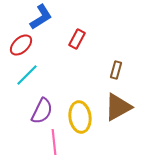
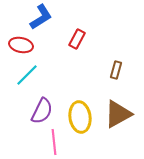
red ellipse: rotated 55 degrees clockwise
brown triangle: moved 7 px down
